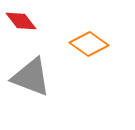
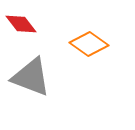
red diamond: moved 3 px down
